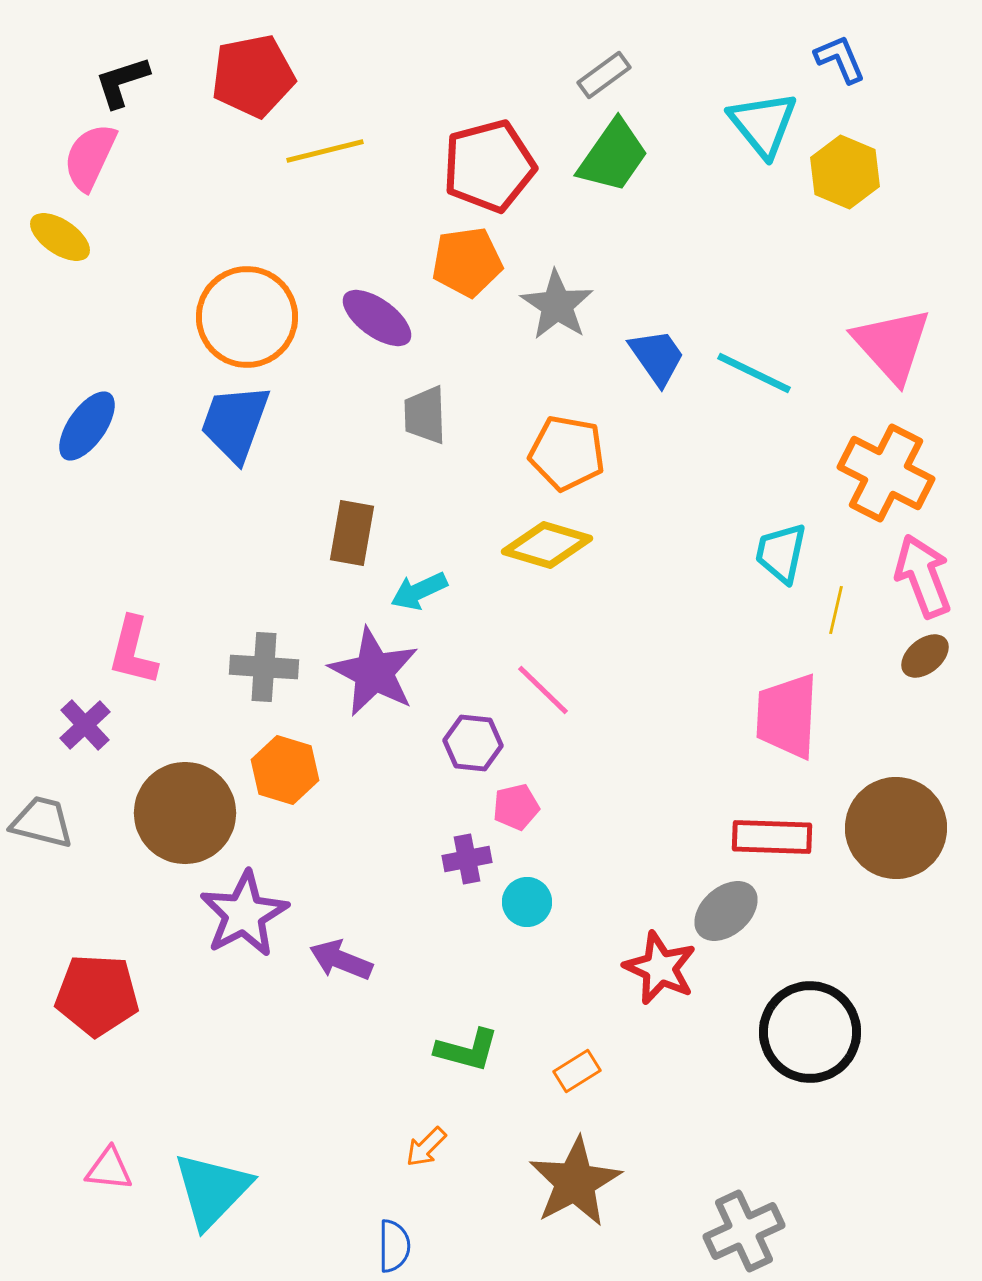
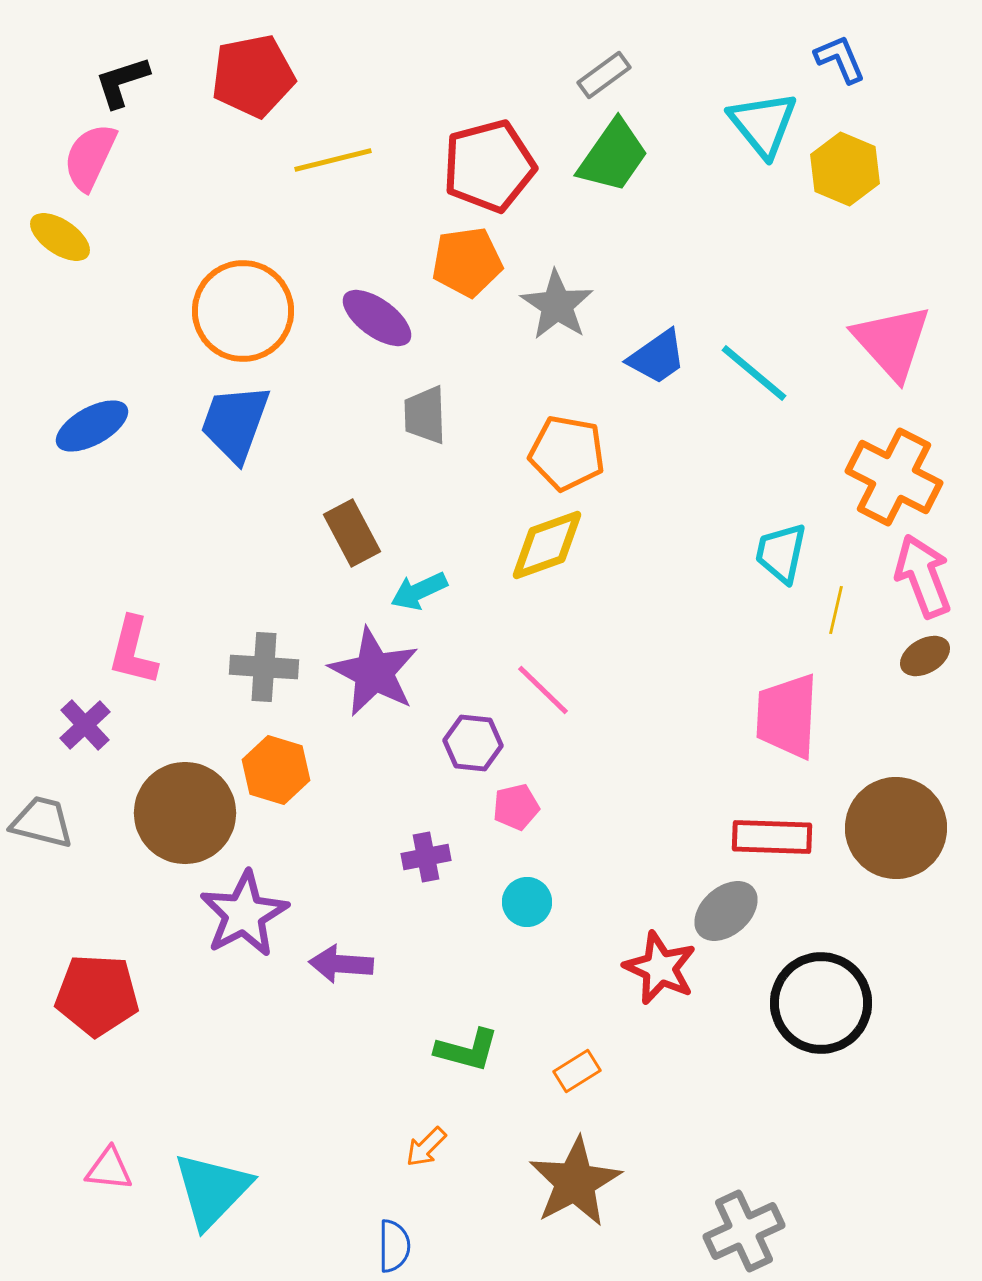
yellow line at (325, 151): moved 8 px right, 9 px down
yellow hexagon at (845, 172): moved 3 px up
orange circle at (247, 317): moved 4 px left, 6 px up
pink triangle at (892, 345): moved 3 px up
blue trapezoid at (657, 357): rotated 90 degrees clockwise
cyan line at (754, 373): rotated 14 degrees clockwise
blue ellipse at (87, 426): moved 5 px right; rotated 26 degrees clockwise
orange cross at (886, 473): moved 8 px right, 4 px down
brown rectangle at (352, 533): rotated 38 degrees counterclockwise
yellow diamond at (547, 545): rotated 36 degrees counterclockwise
brown ellipse at (925, 656): rotated 9 degrees clockwise
orange hexagon at (285, 770): moved 9 px left
purple cross at (467, 859): moved 41 px left, 2 px up
purple arrow at (341, 960): moved 4 px down; rotated 18 degrees counterclockwise
black circle at (810, 1032): moved 11 px right, 29 px up
